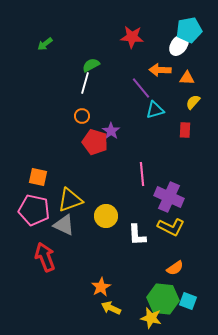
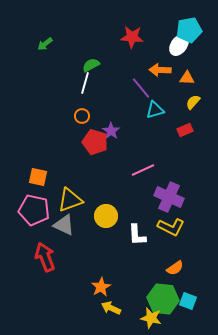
red rectangle: rotated 63 degrees clockwise
pink line: moved 1 px right, 4 px up; rotated 70 degrees clockwise
